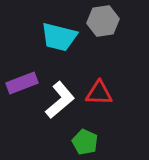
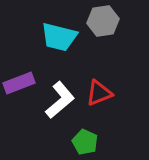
purple rectangle: moved 3 px left
red triangle: rotated 24 degrees counterclockwise
